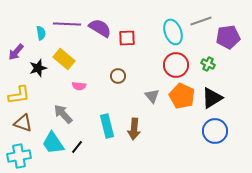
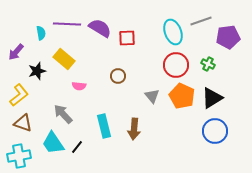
black star: moved 1 px left, 3 px down
yellow L-shape: rotated 30 degrees counterclockwise
cyan rectangle: moved 3 px left
